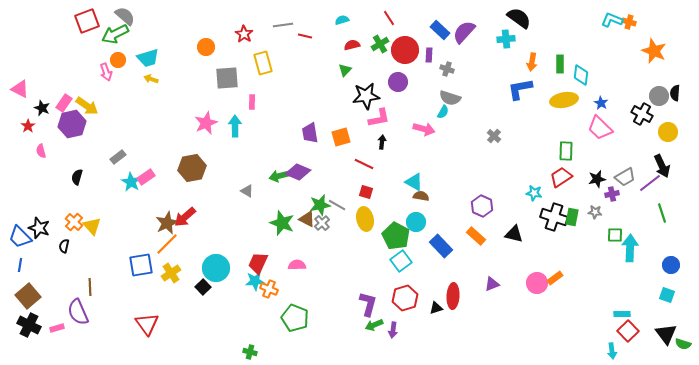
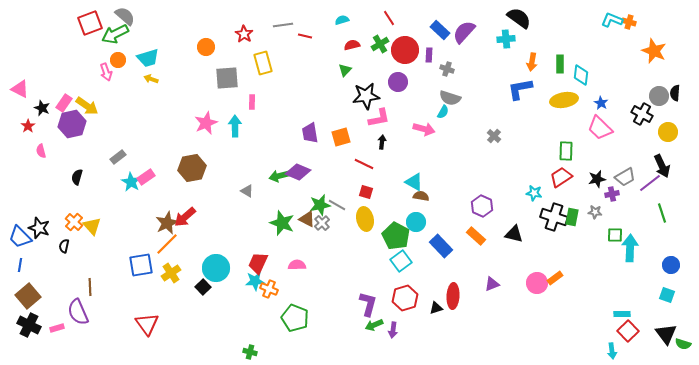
red square at (87, 21): moved 3 px right, 2 px down
